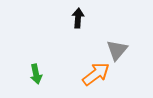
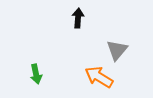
orange arrow: moved 3 px right, 3 px down; rotated 112 degrees counterclockwise
